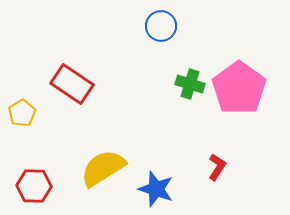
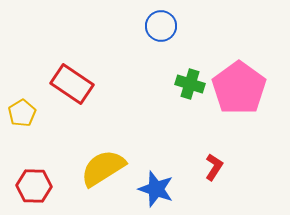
red L-shape: moved 3 px left
